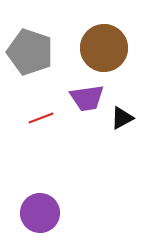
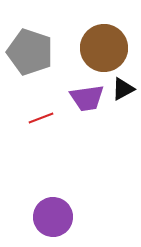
black triangle: moved 1 px right, 29 px up
purple circle: moved 13 px right, 4 px down
